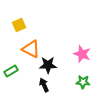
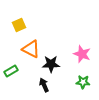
black star: moved 3 px right, 1 px up
